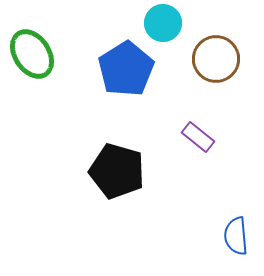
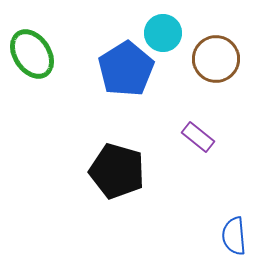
cyan circle: moved 10 px down
blue semicircle: moved 2 px left
